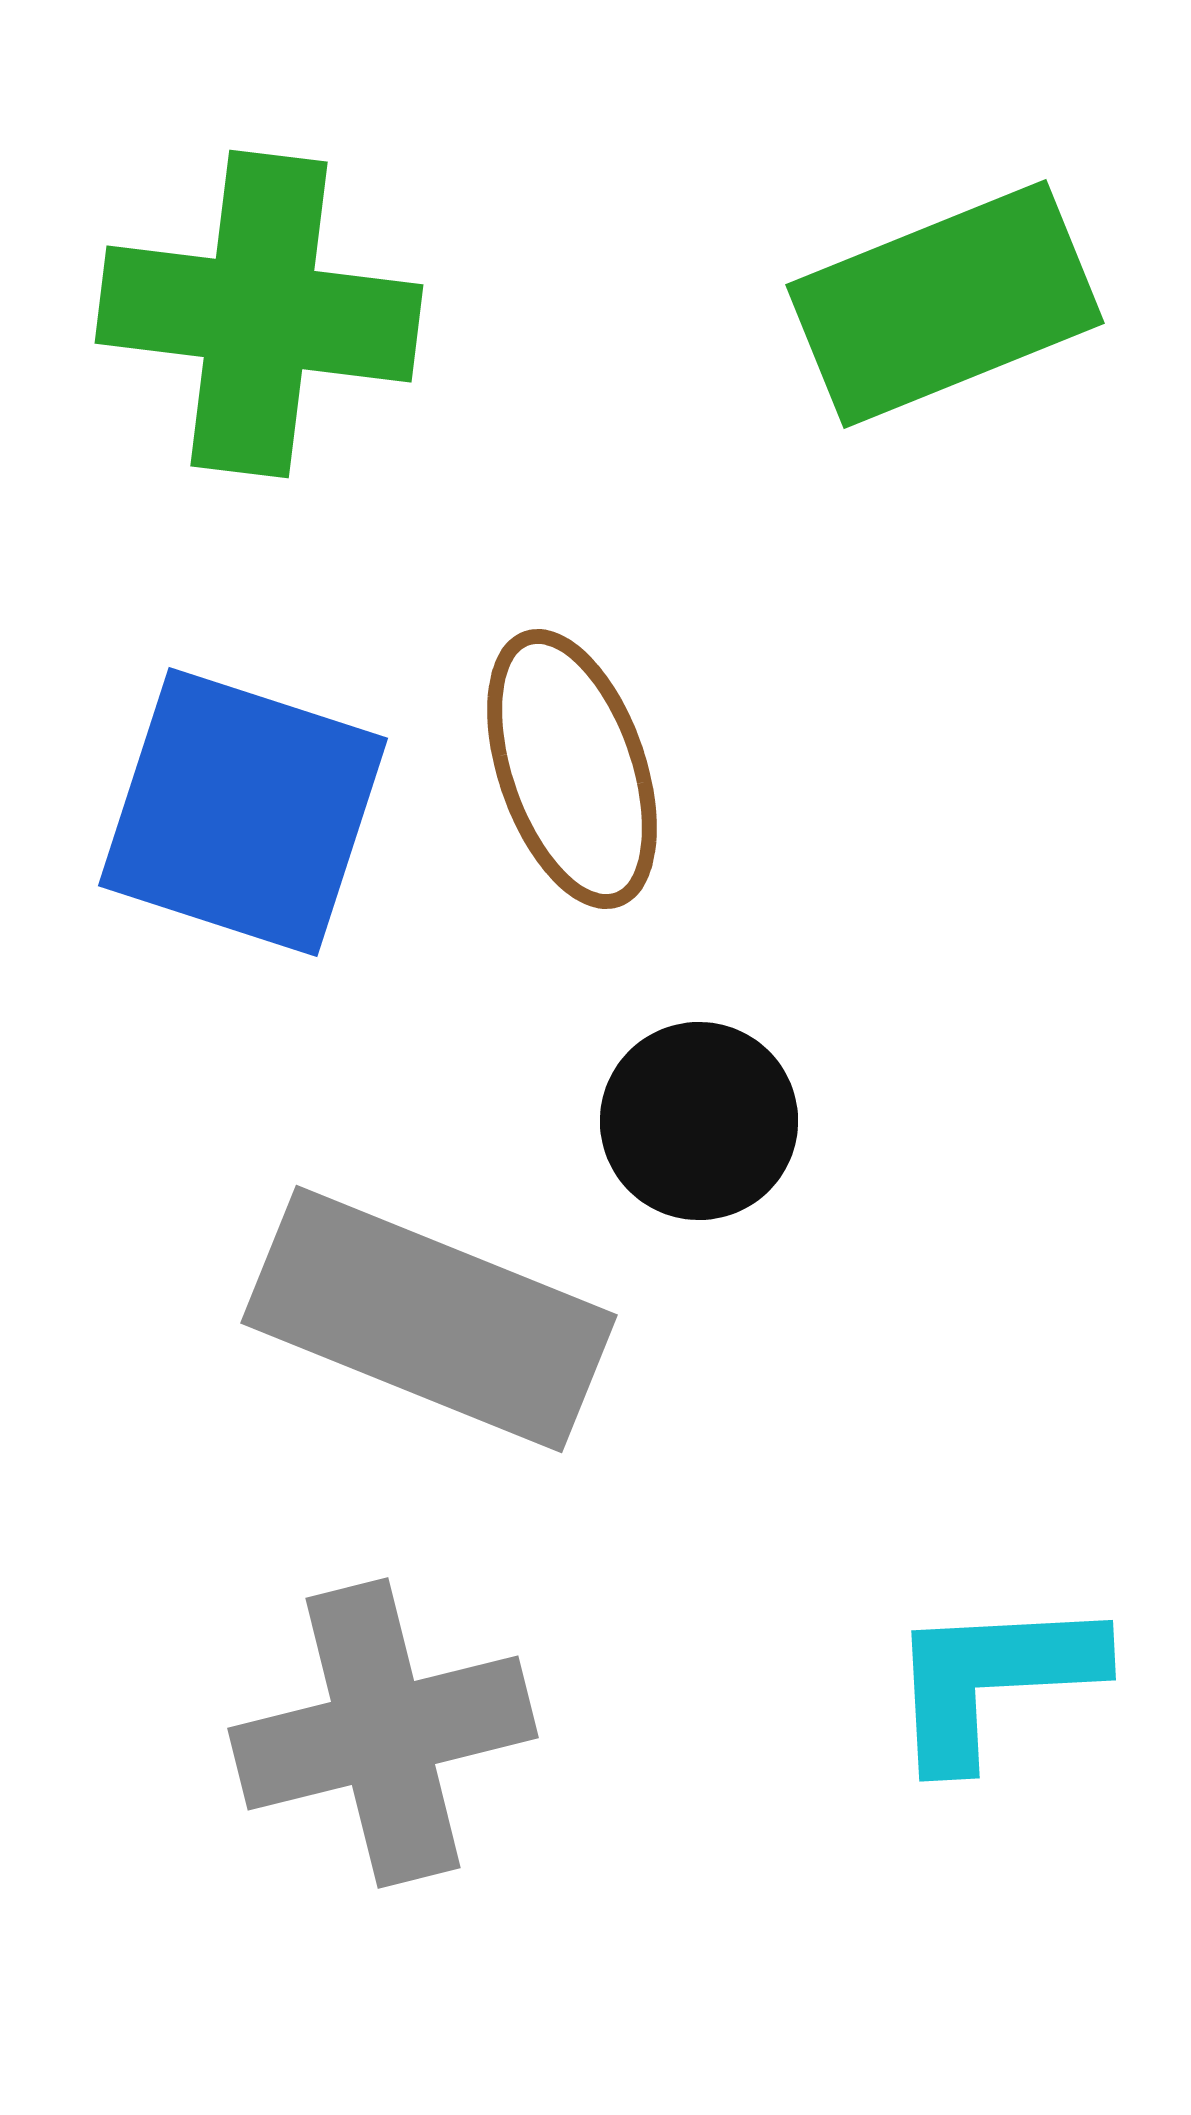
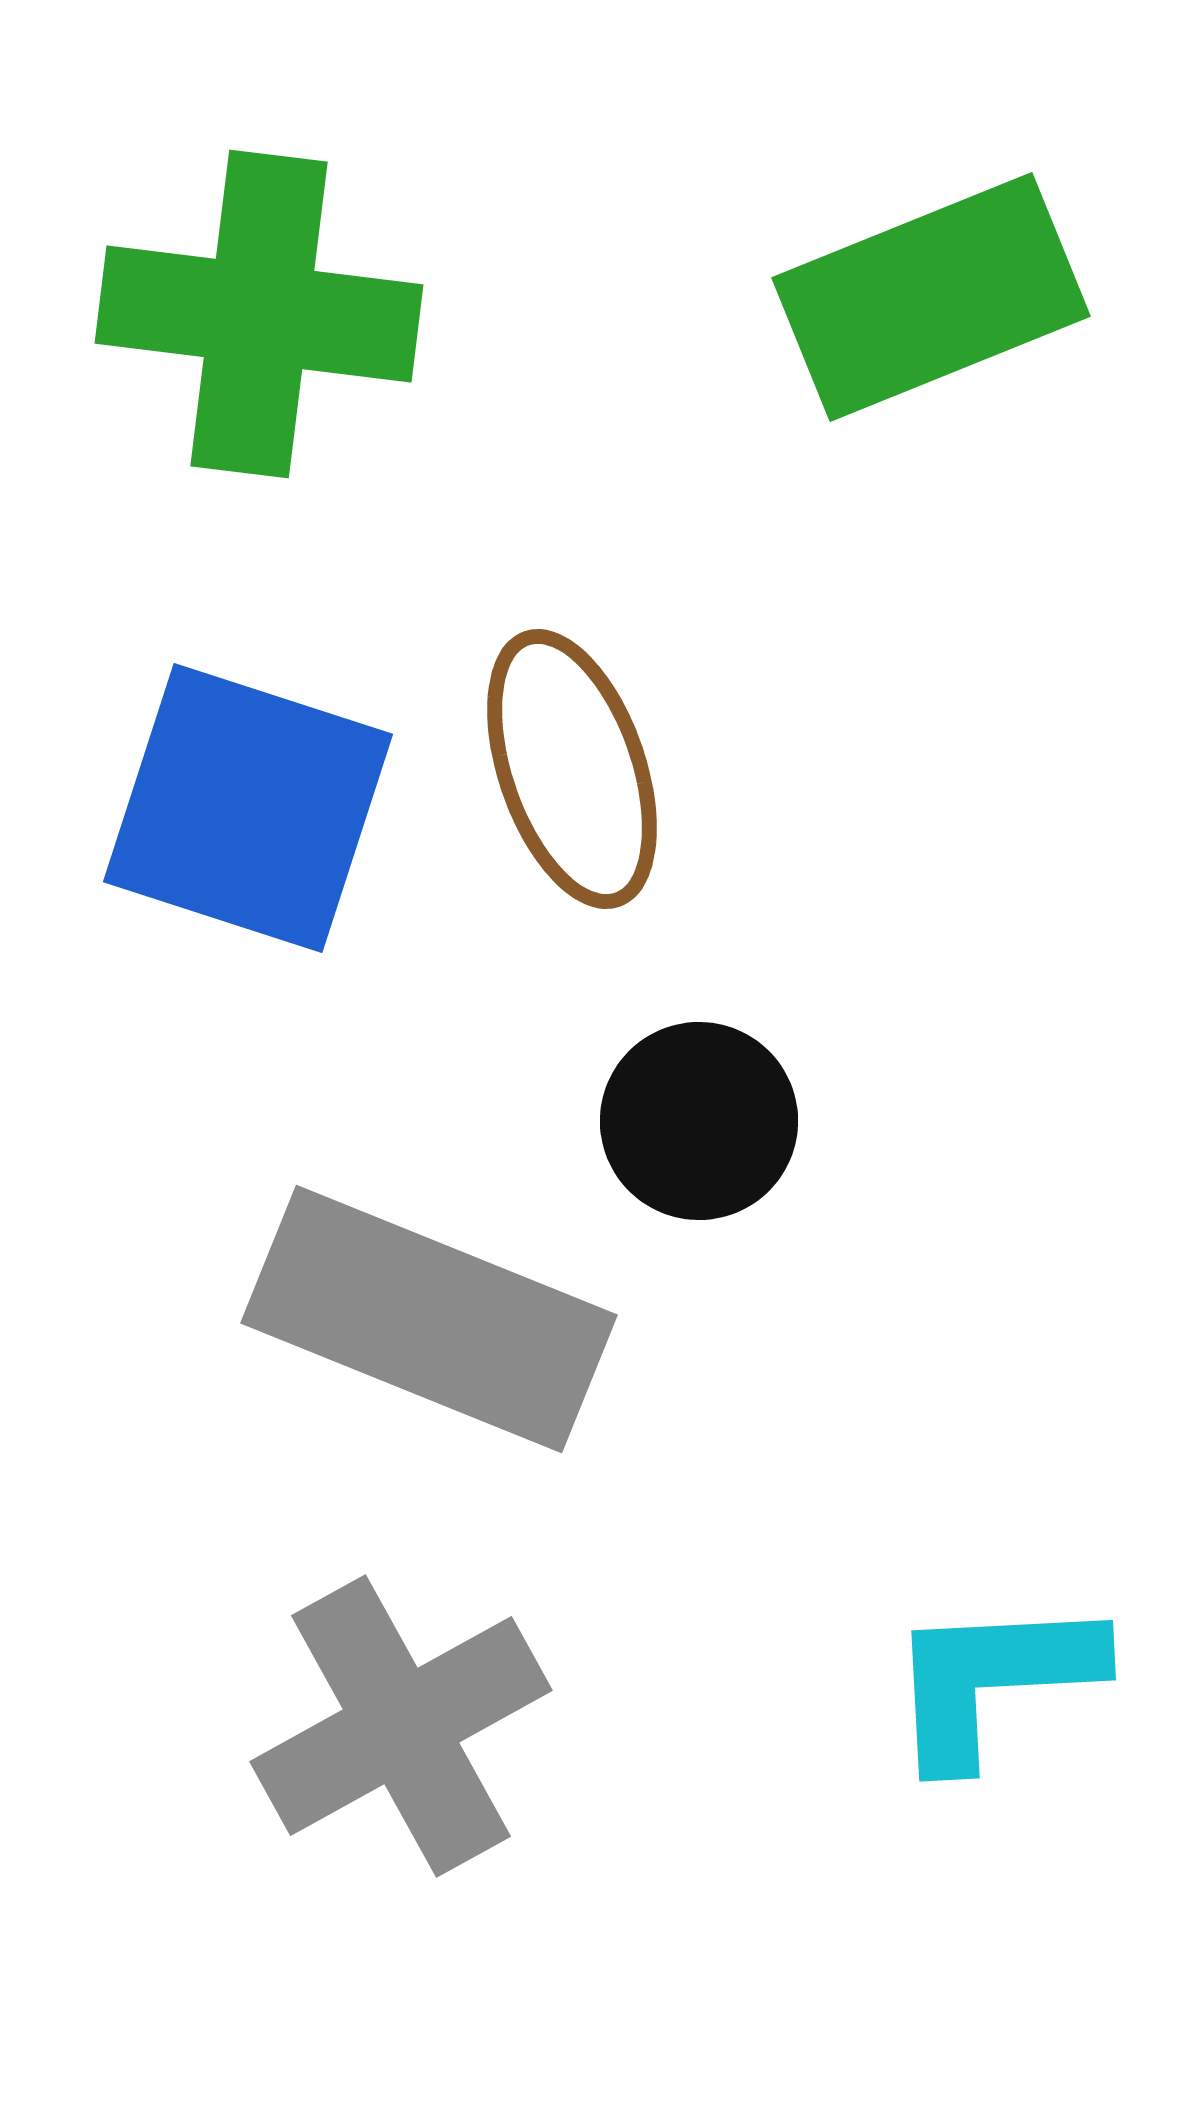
green rectangle: moved 14 px left, 7 px up
blue square: moved 5 px right, 4 px up
gray cross: moved 18 px right, 7 px up; rotated 15 degrees counterclockwise
